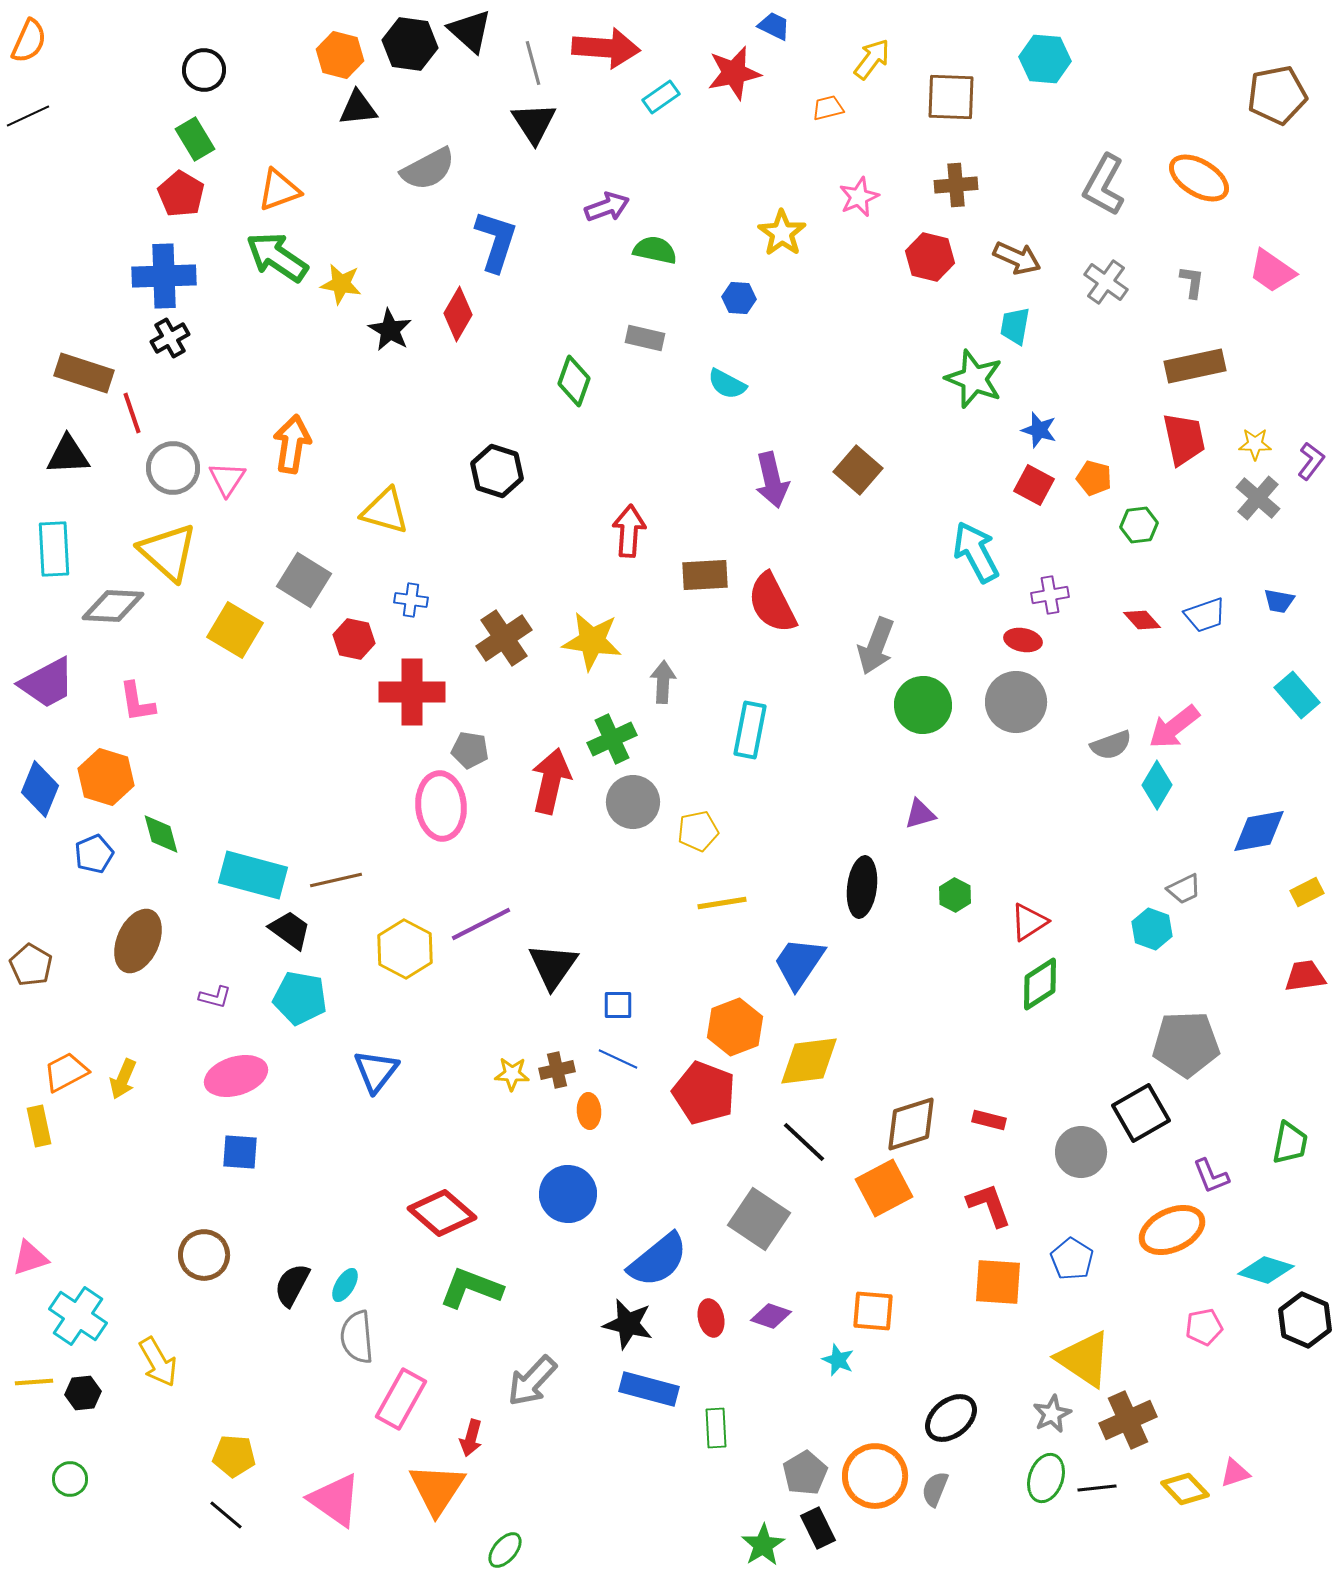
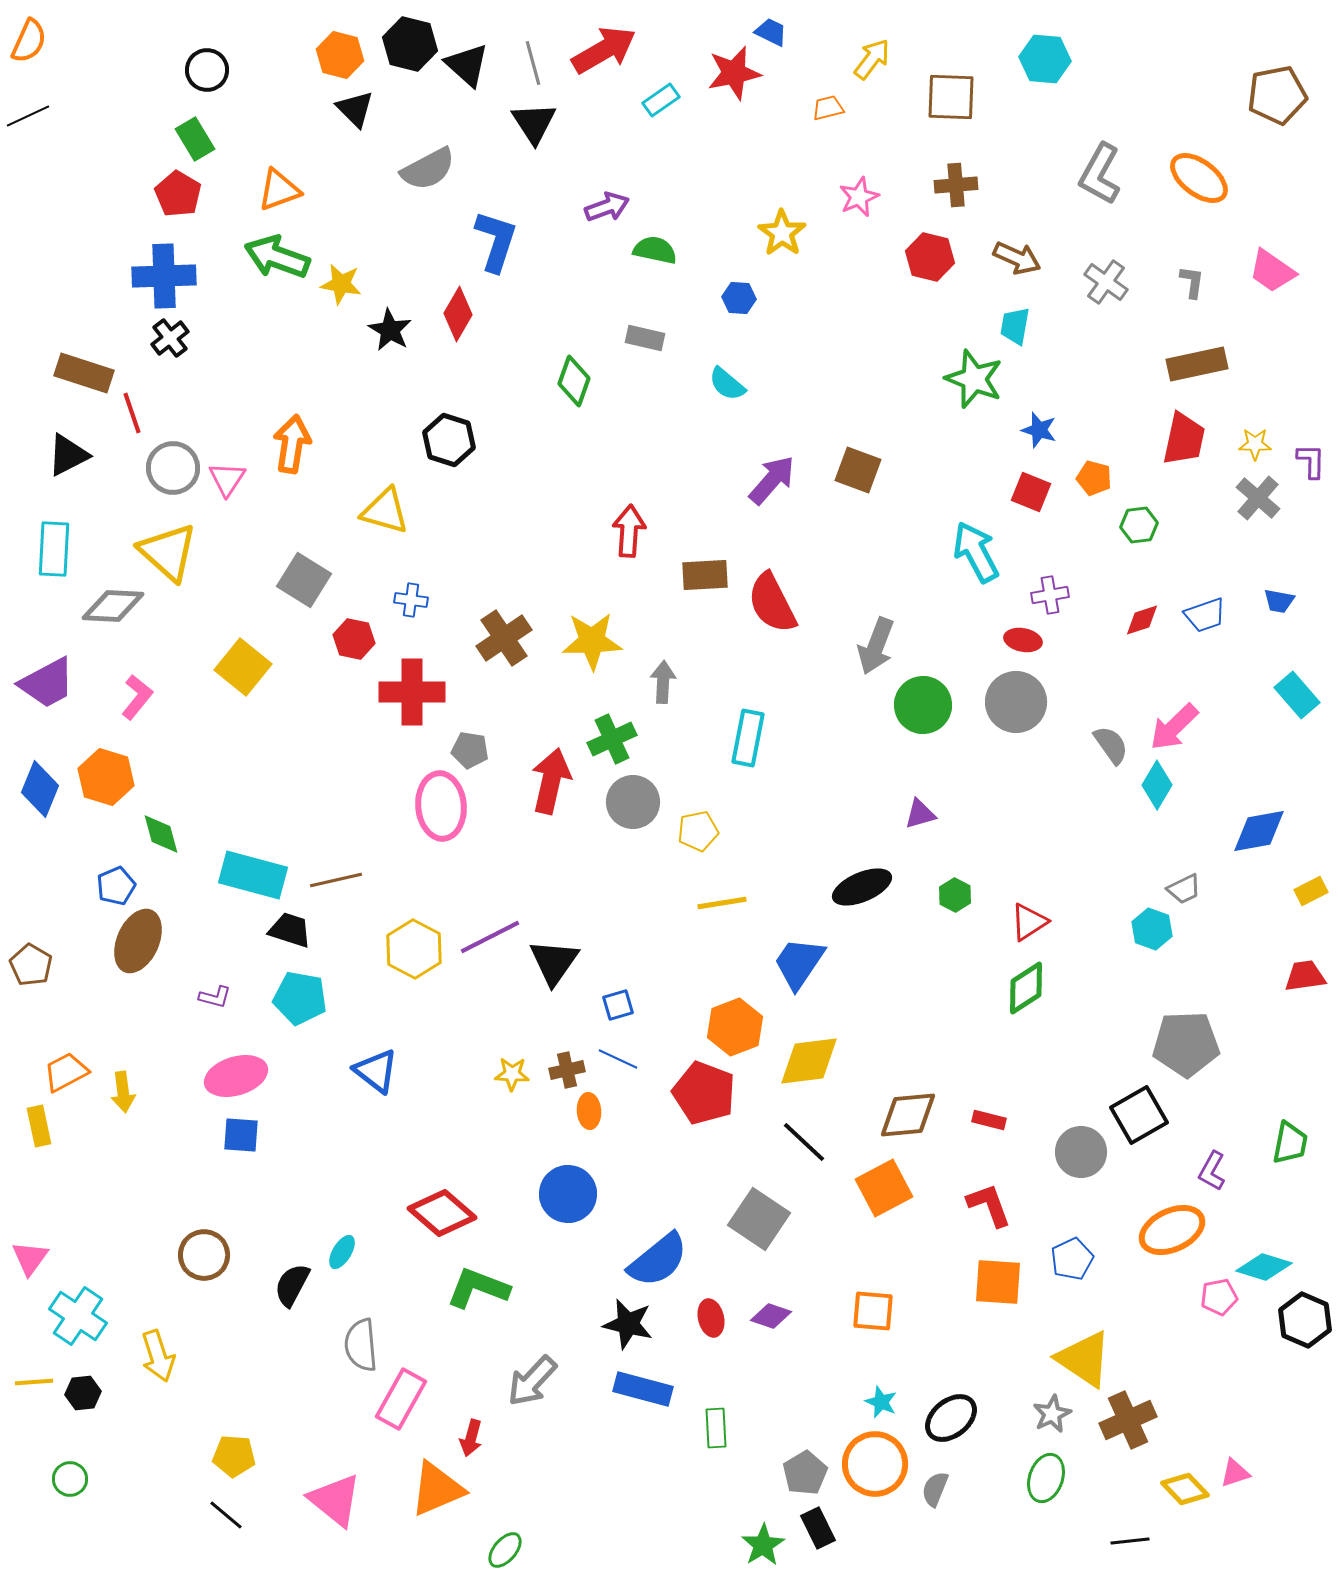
blue trapezoid at (774, 26): moved 3 px left, 6 px down
black triangle at (470, 31): moved 3 px left, 34 px down
black hexagon at (410, 44): rotated 6 degrees clockwise
red arrow at (606, 48): moved 2 px left, 2 px down; rotated 34 degrees counterclockwise
black circle at (204, 70): moved 3 px right
cyan rectangle at (661, 97): moved 3 px down
black triangle at (358, 108): moved 3 px left, 1 px down; rotated 51 degrees clockwise
orange ellipse at (1199, 178): rotated 6 degrees clockwise
gray L-shape at (1104, 185): moved 4 px left, 11 px up
red pentagon at (181, 194): moved 3 px left
green arrow at (277, 257): rotated 14 degrees counterclockwise
black cross at (170, 338): rotated 9 degrees counterclockwise
brown rectangle at (1195, 366): moved 2 px right, 2 px up
cyan semicircle at (727, 384): rotated 12 degrees clockwise
red trapezoid at (1184, 439): rotated 24 degrees clockwise
black triangle at (68, 455): rotated 24 degrees counterclockwise
purple L-shape at (1311, 461): rotated 36 degrees counterclockwise
brown square at (858, 470): rotated 21 degrees counterclockwise
black hexagon at (497, 471): moved 48 px left, 31 px up
purple arrow at (772, 480): rotated 126 degrees counterclockwise
red square at (1034, 485): moved 3 px left, 7 px down; rotated 6 degrees counterclockwise
cyan rectangle at (54, 549): rotated 6 degrees clockwise
red diamond at (1142, 620): rotated 66 degrees counterclockwise
yellow square at (235, 630): moved 8 px right, 37 px down; rotated 8 degrees clockwise
yellow star at (592, 641): rotated 10 degrees counterclockwise
pink L-shape at (137, 702): moved 5 px up; rotated 132 degrees counterclockwise
pink arrow at (1174, 727): rotated 6 degrees counterclockwise
cyan rectangle at (750, 730): moved 2 px left, 8 px down
gray semicircle at (1111, 745): rotated 105 degrees counterclockwise
blue pentagon at (94, 854): moved 22 px right, 32 px down
black ellipse at (862, 887): rotated 60 degrees clockwise
yellow rectangle at (1307, 892): moved 4 px right, 1 px up
purple line at (481, 924): moved 9 px right, 13 px down
black trapezoid at (290, 930): rotated 18 degrees counterclockwise
yellow hexagon at (405, 949): moved 9 px right
black triangle at (553, 966): moved 1 px right, 4 px up
green diamond at (1040, 984): moved 14 px left, 4 px down
blue square at (618, 1005): rotated 16 degrees counterclockwise
brown cross at (557, 1070): moved 10 px right
blue triangle at (376, 1071): rotated 30 degrees counterclockwise
yellow arrow at (123, 1079): moved 13 px down; rotated 30 degrees counterclockwise
black square at (1141, 1113): moved 2 px left, 2 px down
brown diamond at (911, 1124): moved 3 px left, 9 px up; rotated 12 degrees clockwise
blue square at (240, 1152): moved 1 px right, 17 px up
purple L-shape at (1211, 1176): moved 1 px right, 5 px up; rotated 51 degrees clockwise
pink triangle at (30, 1258): rotated 36 degrees counterclockwise
blue pentagon at (1072, 1259): rotated 15 degrees clockwise
cyan diamond at (1266, 1270): moved 2 px left, 3 px up
cyan ellipse at (345, 1285): moved 3 px left, 33 px up
green L-shape at (471, 1288): moved 7 px right
pink pentagon at (1204, 1327): moved 15 px right, 30 px up
gray semicircle at (357, 1337): moved 4 px right, 8 px down
cyan star at (838, 1360): moved 43 px right, 42 px down
yellow arrow at (158, 1362): moved 6 px up; rotated 12 degrees clockwise
blue rectangle at (649, 1389): moved 6 px left
orange circle at (875, 1476): moved 12 px up
black line at (1097, 1488): moved 33 px right, 53 px down
orange triangle at (437, 1489): rotated 34 degrees clockwise
pink triangle at (335, 1500): rotated 4 degrees clockwise
